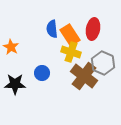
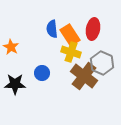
gray hexagon: moved 1 px left
